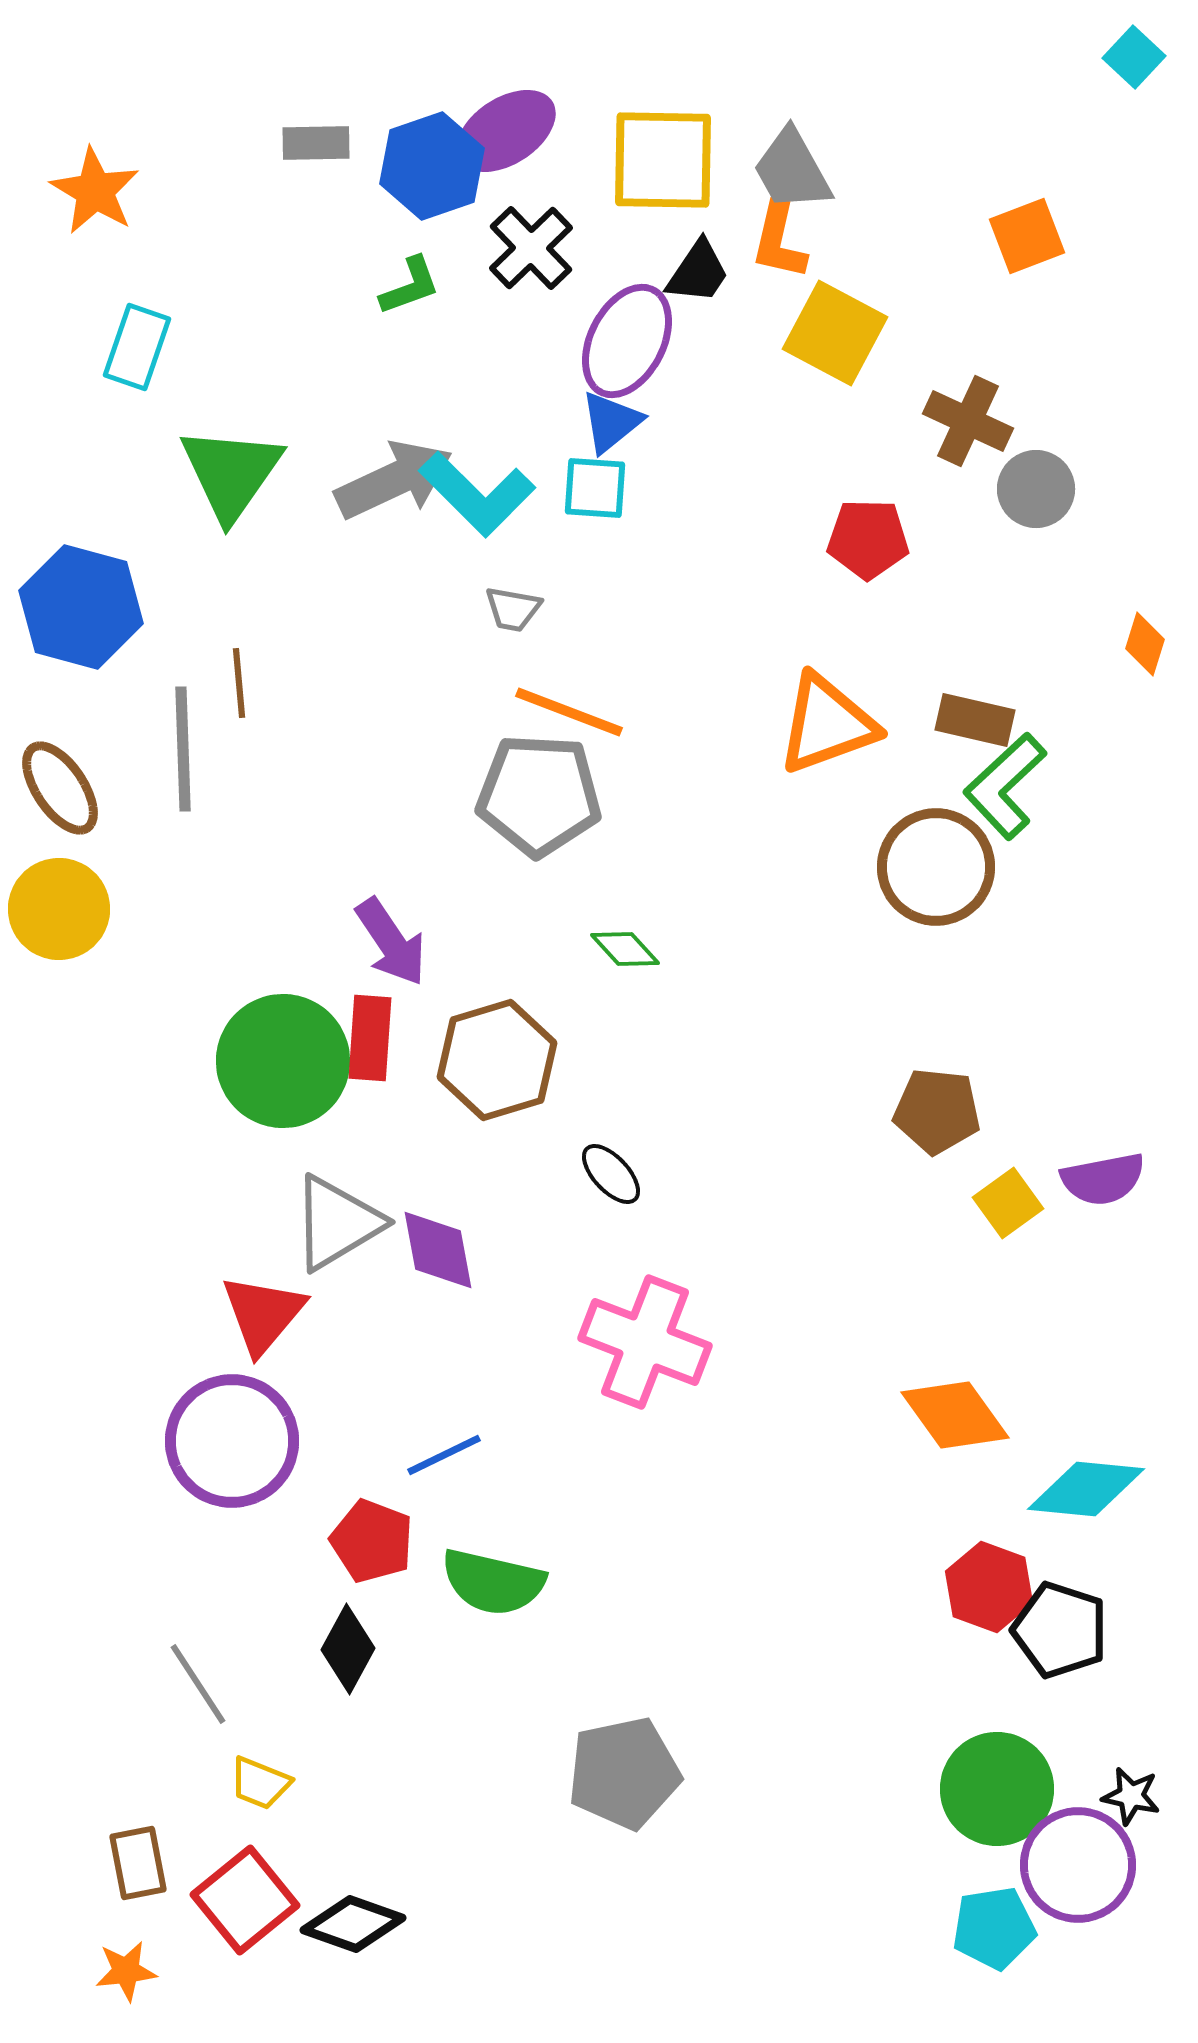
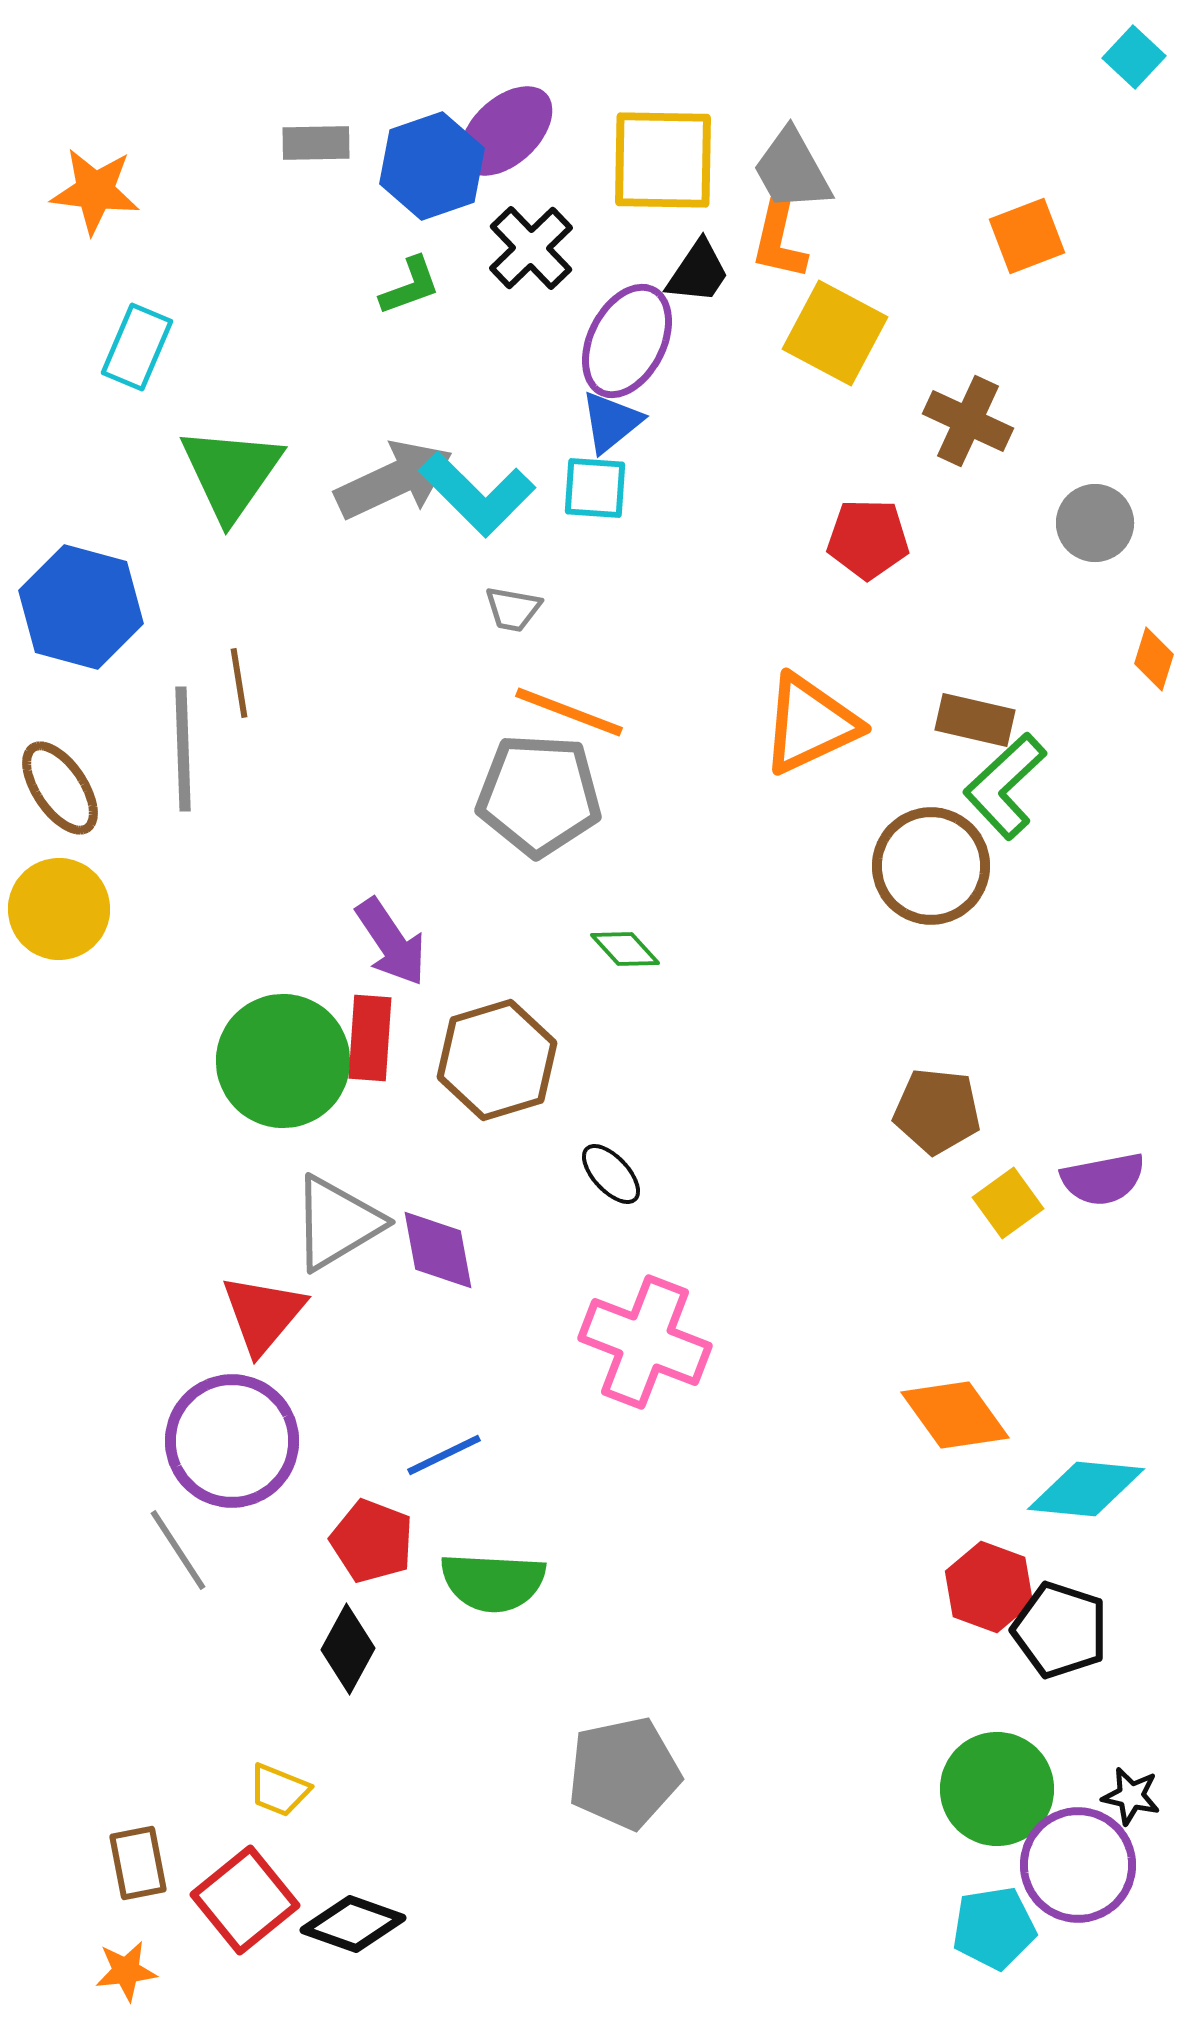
purple ellipse at (506, 131): rotated 10 degrees counterclockwise
orange star at (95, 191): rotated 24 degrees counterclockwise
cyan rectangle at (137, 347): rotated 4 degrees clockwise
gray circle at (1036, 489): moved 59 px right, 34 px down
orange diamond at (1145, 644): moved 9 px right, 15 px down
brown line at (239, 683): rotated 4 degrees counterclockwise
orange triangle at (827, 724): moved 17 px left; rotated 5 degrees counterclockwise
brown circle at (936, 867): moved 5 px left, 1 px up
green semicircle at (493, 1582): rotated 10 degrees counterclockwise
gray line at (198, 1684): moved 20 px left, 134 px up
yellow trapezoid at (260, 1783): moved 19 px right, 7 px down
